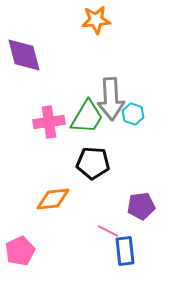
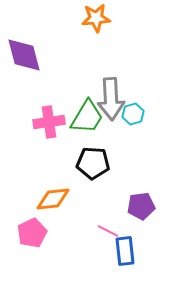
orange star: moved 2 px up
cyan hexagon: rotated 25 degrees clockwise
pink pentagon: moved 12 px right, 18 px up
